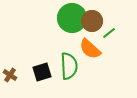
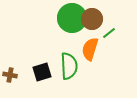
brown circle: moved 2 px up
orange semicircle: rotated 65 degrees clockwise
brown cross: rotated 24 degrees counterclockwise
